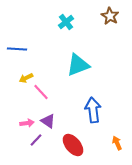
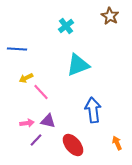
cyan cross: moved 4 px down
purple triangle: rotated 21 degrees counterclockwise
